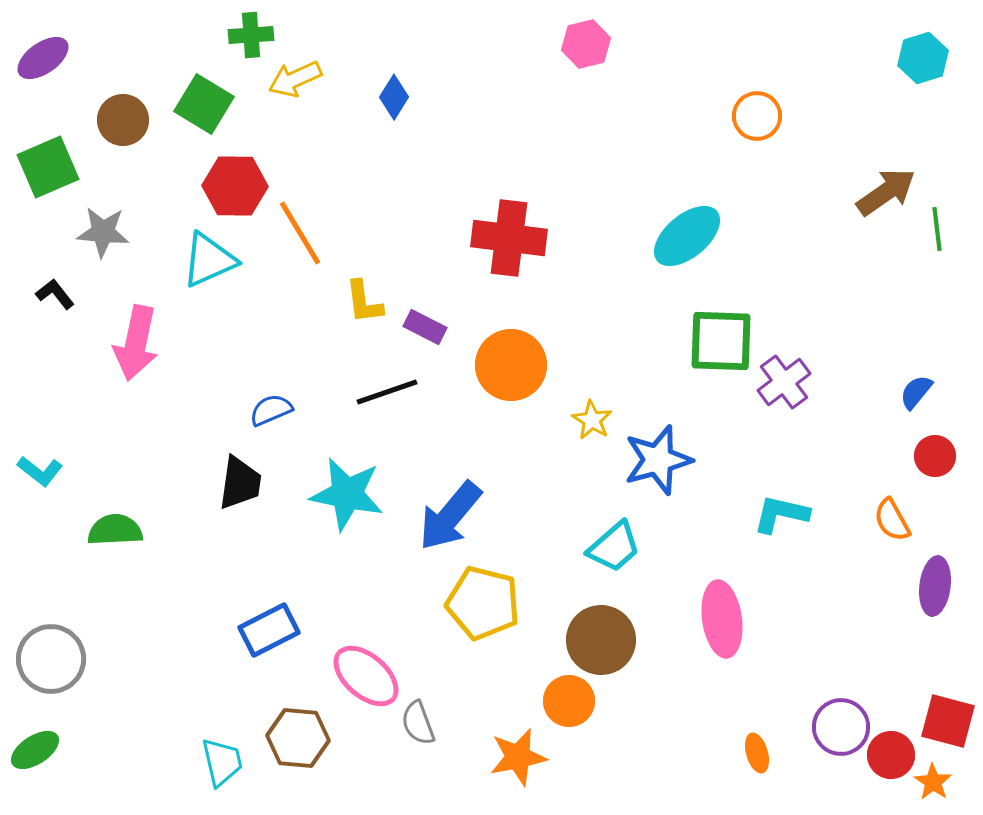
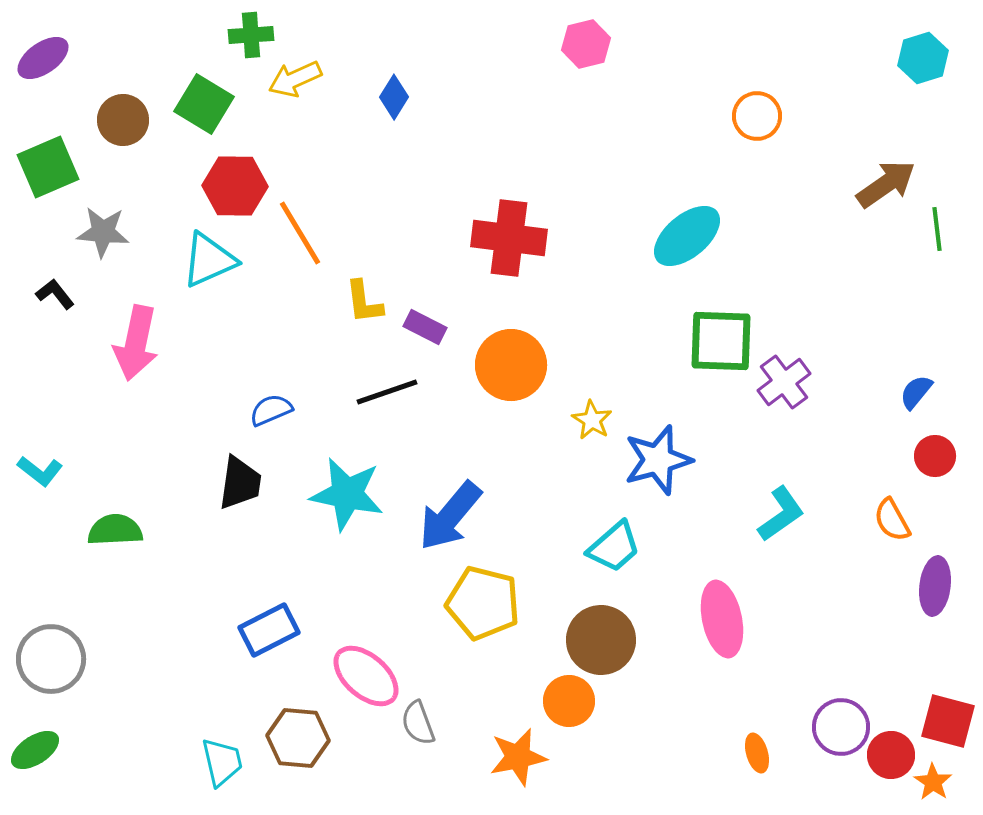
brown arrow at (886, 192): moved 8 px up
cyan L-shape at (781, 514): rotated 132 degrees clockwise
pink ellipse at (722, 619): rotated 4 degrees counterclockwise
